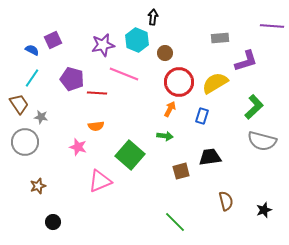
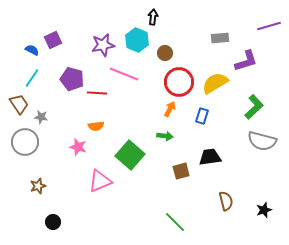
purple line: moved 3 px left; rotated 20 degrees counterclockwise
